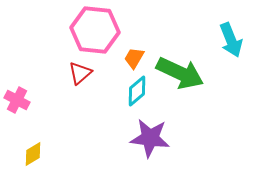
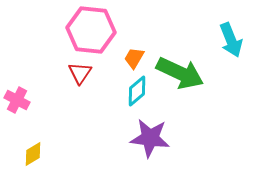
pink hexagon: moved 4 px left
red triangle: rotated 15 degrees counterclockwise
